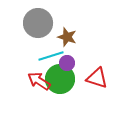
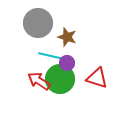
cyan line: rotated 30 degrees clockwise
